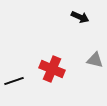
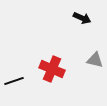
black arrow: moved 2 px right, 1 px down
